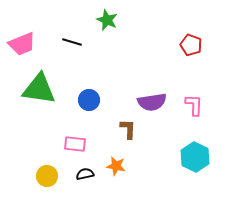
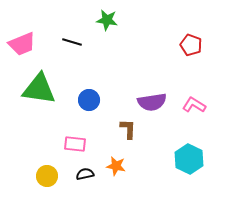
green star: rotated 15 degrees counterclockwise
pink L-shape: rotated 60 degrees counterclockwise
cyan hexagon: moved 6 px left, 2 px down
